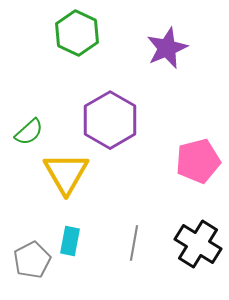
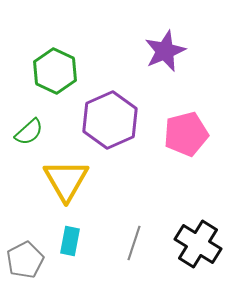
green hexagon: moved 22 px left, 38 px down
purple star: moved 2 px left, 3 px down
purple hexagon: rotated 6 degrees clockwise
pink pentagon: moved 12 px left, 27 px up
yellow triangle: moved 7 px down
gray line: rotated 8 degrees clockwise
gray pentagon: moved 7 px left
